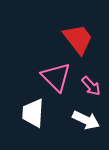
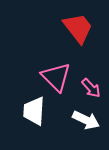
red trapezoid: moved 11 px up
pink arrow: moved 2 px down
white trapezoid: moved 1 px right, 2 px up
